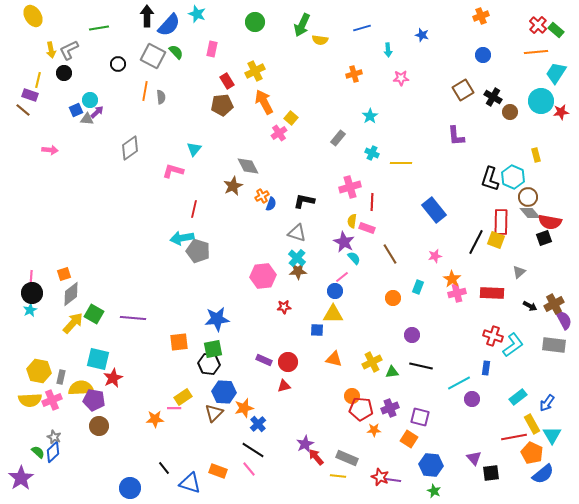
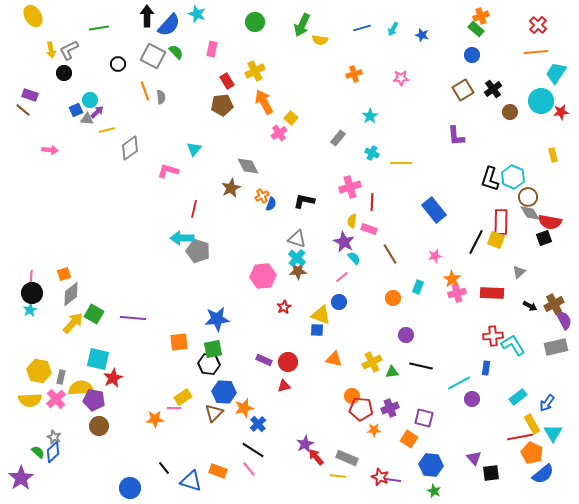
green rectangle at (556, 30): moved 80 px left, 1 px up
cyan arrow at (388, 50): moved 5 px right, 21 px up; rotated 32 degrees clockwise
blue circle at (483, 55): moved 11 px left
yellow line at (38, 80): moved 69 px right, 50 px down; rotated 63 degrees clockwise
orange line at (145, 91): rotated 30 degrees counterclockwise
black cross at (493, 97): moved 8 px up; rotated 24 degrees clockwise
yellow rectangle at (536, 155): moved 17 px right
pink L-shape at (173, 171): moved 5 px left
brown star at (233, 186): moved 2 px left, 2 px down
gray diamond at (530, 213): rotated 10 degrees clockwise
pink rectangle at (367, 228): moved 2 px right, 1 px down
gray triangle at (297, 233): moved 6 px down
cyan arrow at (182, 238): rotated 10 degrees clockwise
blue circle at (335, 291): moved 4 px right, 11 px down
red star at (284, 307): rotated 24 degrees counterclockwise
yellow triangle at (333, 314): moved 12 px left, 1 px down; rotated 20 degrees clockwise
purple circle at (412, 335): moved 6 px left
red cross at (493, 336): rotated 24 degrees counterclockwise
cyan L-shape at (513, 345): rotated 85 degrees counterclockwise
gray rectangle at (554, 345): moved 2 px right, 2 px down; rotated 20 degrees counterclockwise
pink cross at (52, 400): moved 4 px right, 1 px up; rotated 18 degrees counterclockwise
purple square at (420, 417): moved 4 px right, 1 px down
cyan triangle at (552, 435): moved 1 px right, 2 px up
red line at (514, 437): moved 6 px right
blue triangle at (190, 483): moved 1 px right, 2 px up
